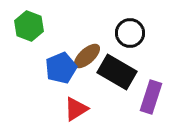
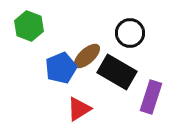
red triangle: moved 3 px right
